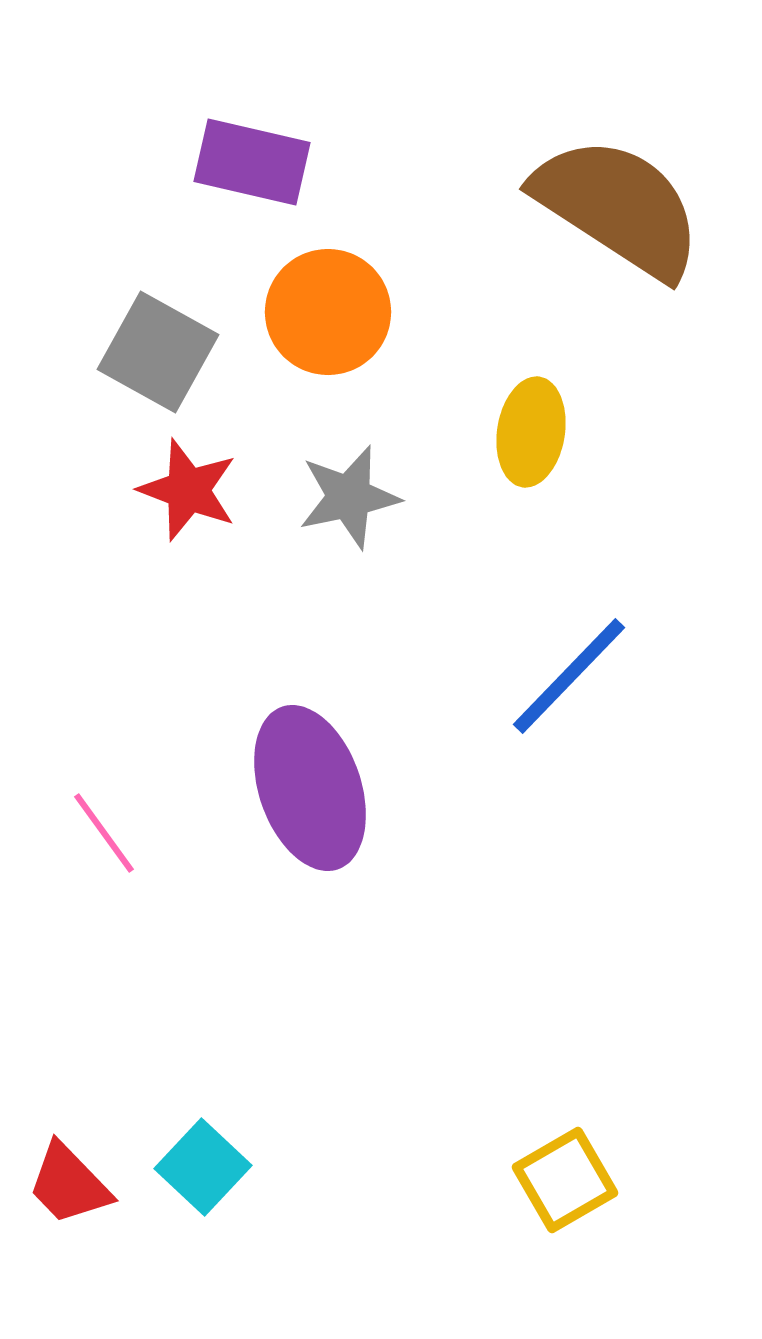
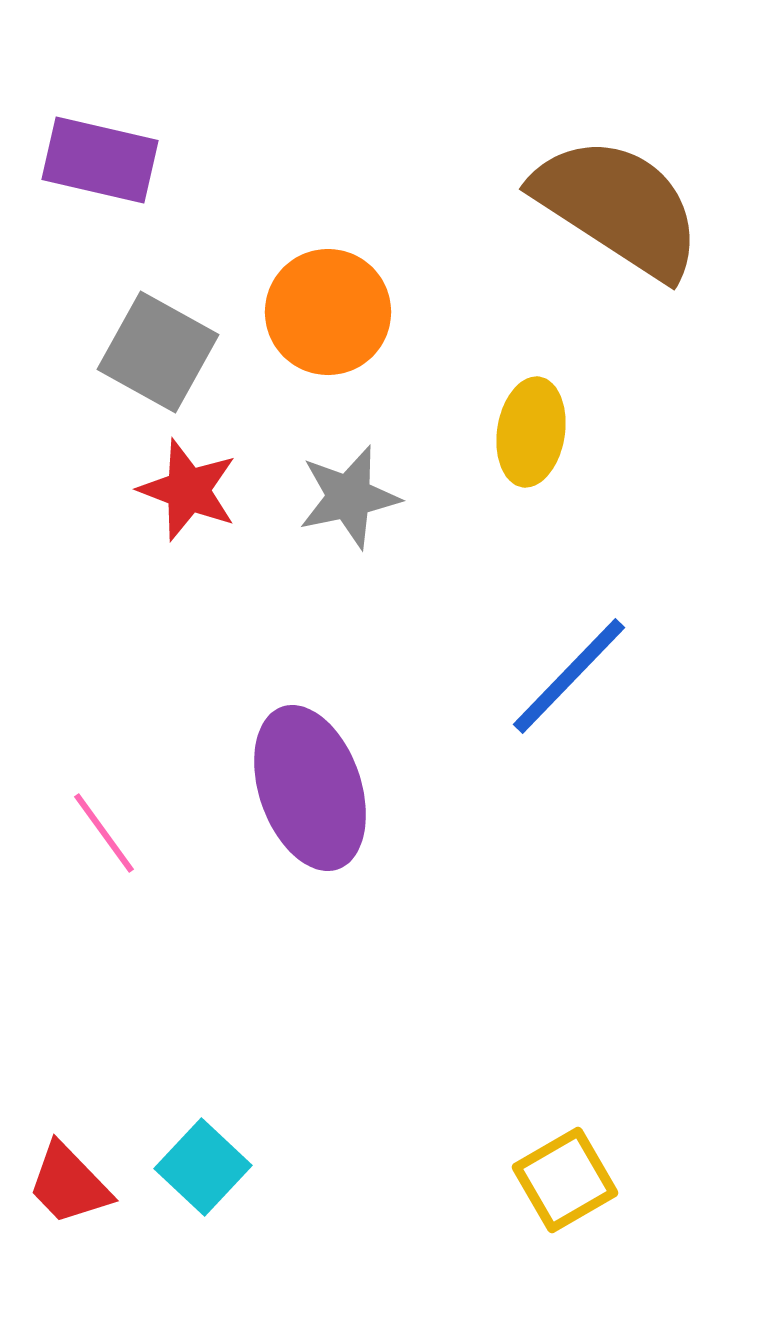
purple rectangle: moved 152 px left, 2 px up
